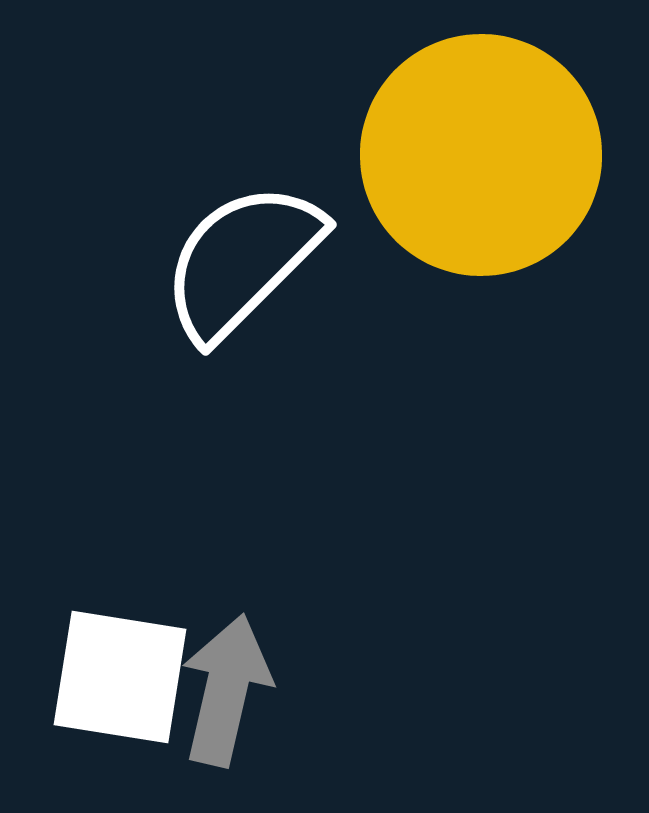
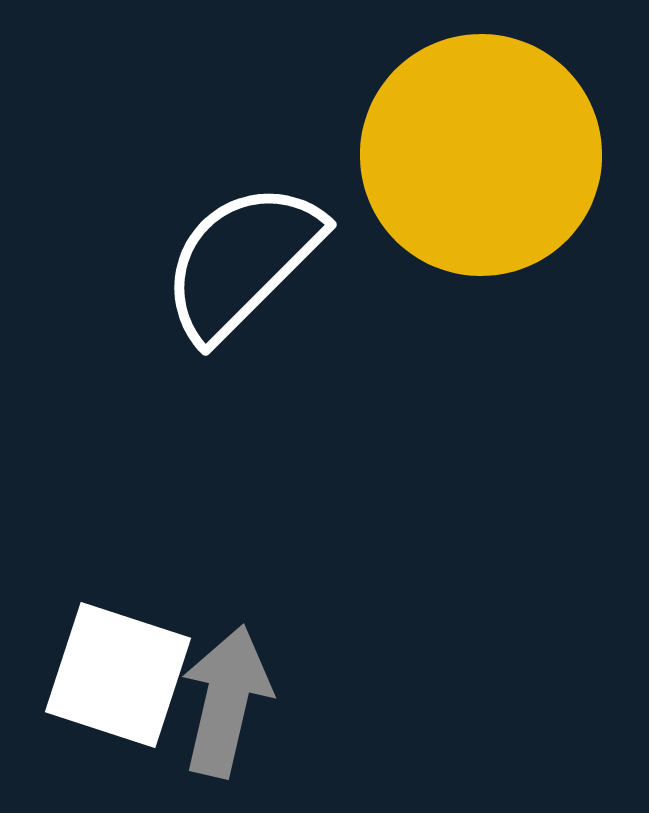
white square: moved 2 px left, 2 px up; rotated 9 degrees clockwise
gray arrow: moved 11 px down
